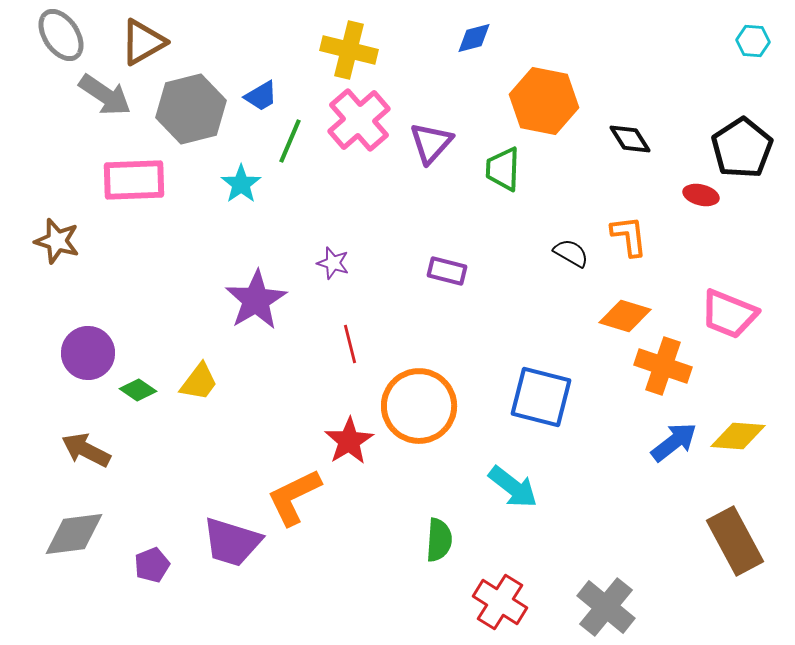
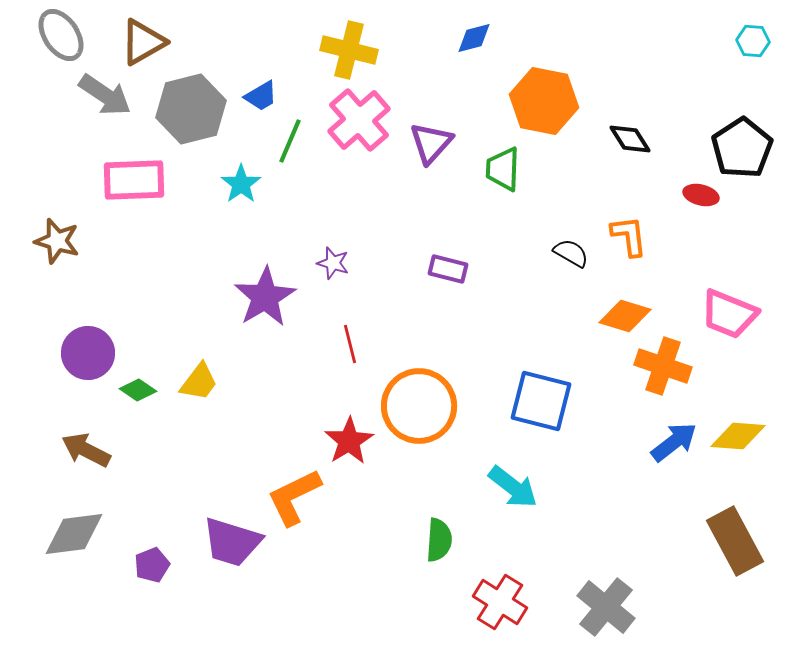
purple rectangle at (447, 271): moved 1 px right, 2 px up
purple star at (256, 300): moved 9 px right, 3 px up
blue square at (541, 397): moved 4 px down
